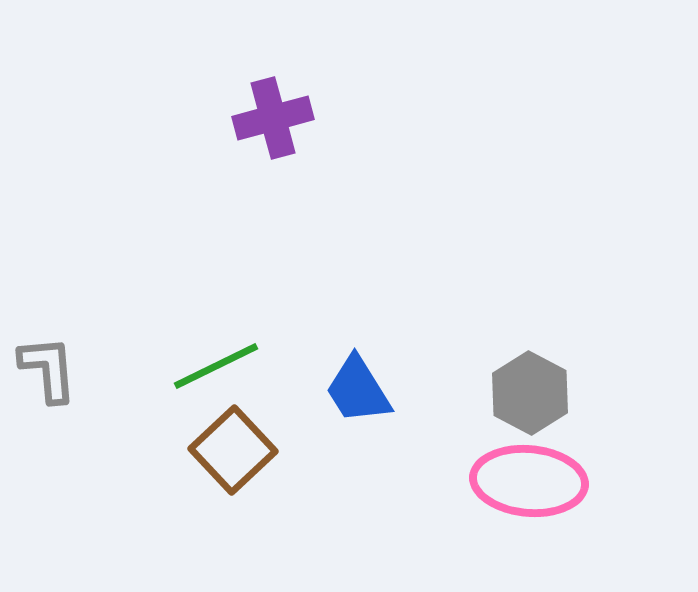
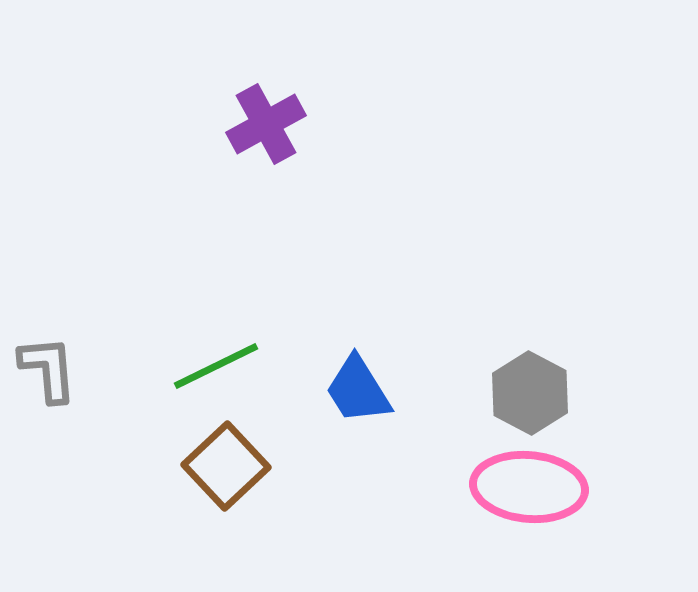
purple cross: moved 7 px left, 6 px down; rotated 14 degrees counterclockwise
brown square: moved 7 px left, 16 px down
pink ellipse: moved 6 px down
